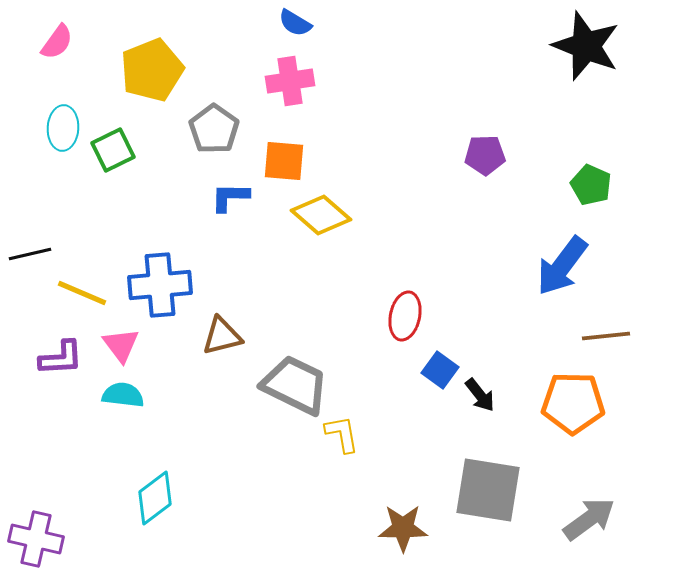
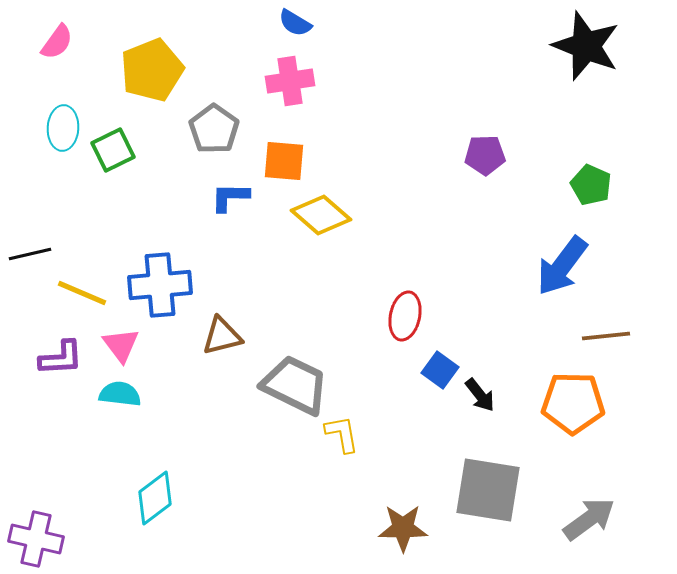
cyan semicircle: moved 3 px left, 1 px up
